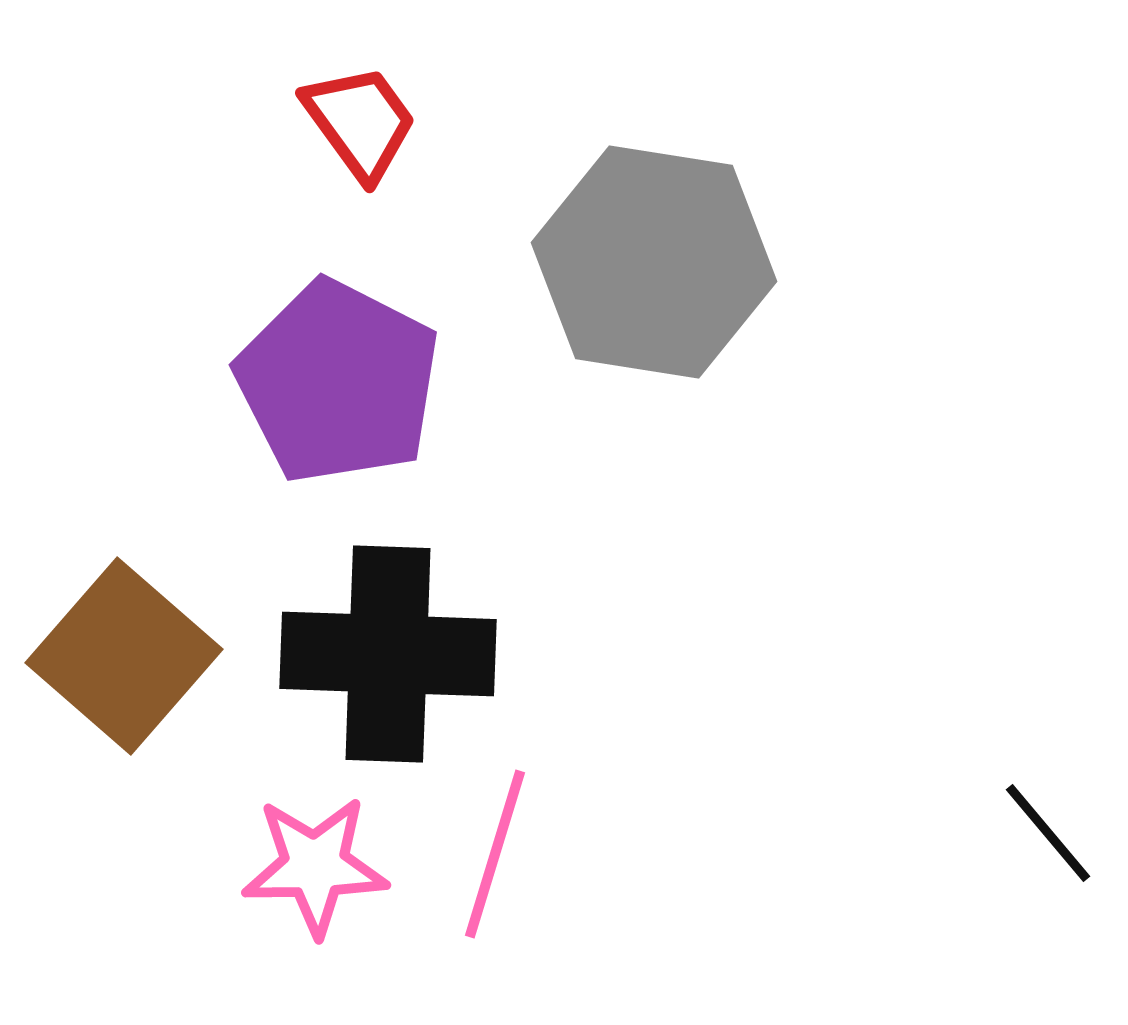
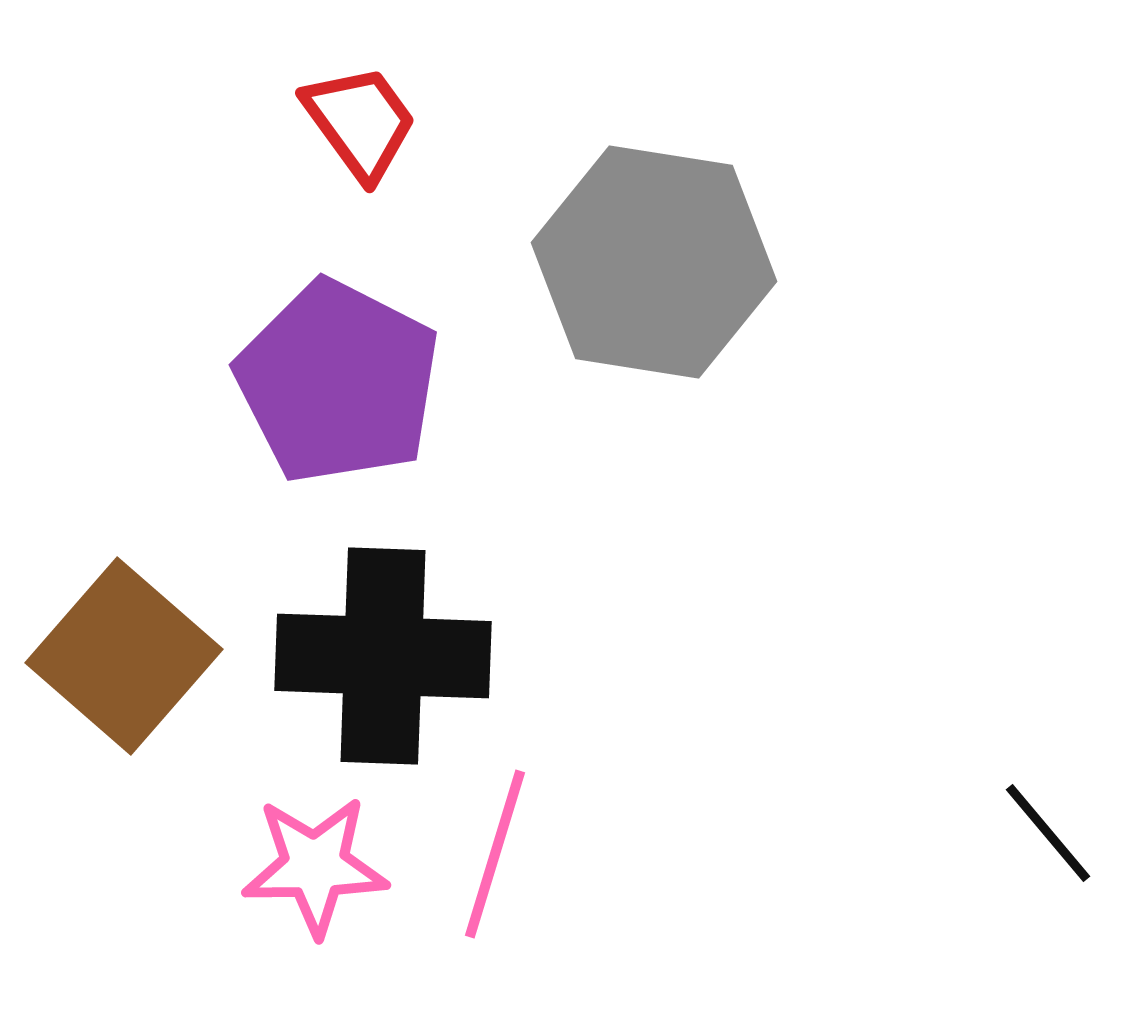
black cross: moved 5 px left, 2 px down
